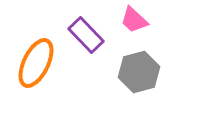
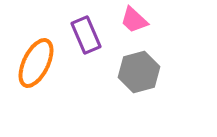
purple rectangle: rotated 21 degrees clockwise
